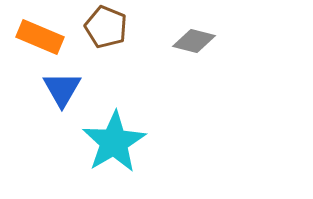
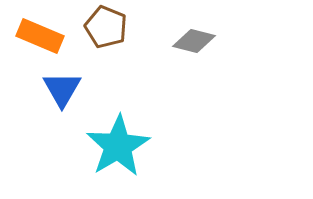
orange rectangle: moved 1 px up
cyan star: moved 4 px right, 4 px down
